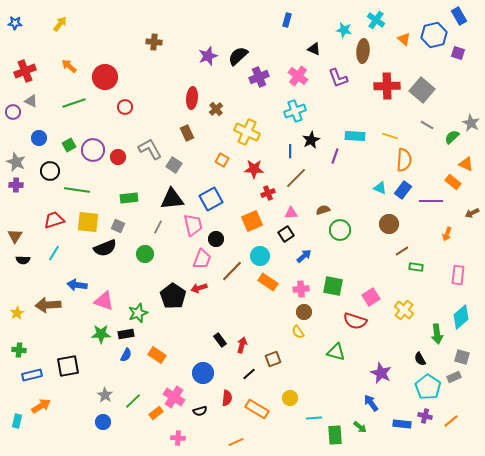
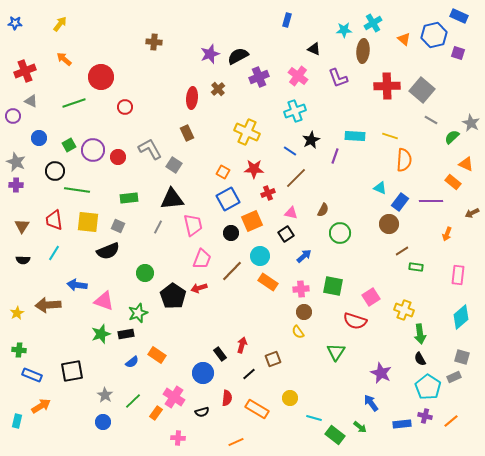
blue rectangle at (459, 16): rotated 36 degrees counterclockwise
cyan cross at (376, 20): moved 3 px left, 3 px down; rotated 24 degrees clockwise
cyan star at (344, 30): rotated 14 degrees counterclockwise
purple star at (208, 56): moved 2 px right, 2 px up
black semicircle at (238, 56): rotated 15 degrees clockwise
orange arrow at (69, 66): moved 5 px left, 7 px up
red circle at (105, 77): moved 4 px left
brown cross at (216, 109): moved 2 px right, 20 px up
purple circle at (13, 112): moved 4 px down
gray line at (427, 125): moved 4 px right, 5 px up
blue line at (290, 151): rotated 56 degrees counterclockwise
orange square at (222, 160): moved 1 px right, 12 px down
black circle at (50, 171): moved 5 px right
blue rectangle at (403, 190): moved 3 px left, 12 px down
blue square at (211, 199): moved 17 px right
brown semicircle at (323, 210): rotated 136 degrees clockwise
pink triangle at (291, 213): rotated 16 degrees clockwise
red trapezoid at (54, 220): rotated 80 degrees counterclockwise
green circle at (340, 230): moved 3 px down
brown triangle at (15, 236): moved 7 px right, 10 px up
black circle at (216, 239): moved 15 px right, 6 px up
black semicircle at (105, 248): moved 3 px right, 3 px down
green circle at (145, 254): moved 19 px down
yellow cross at (404, 310): rotated 18 degrees counterclockwise
green star at (101, 334): rotated 18 degrees counterclockwise
green arrow at (437, 334): moved 17 px left
black rectangle at (220, 340): moved 14 px down
green triangle at (336, 352): rotated 48 degrees clockwise
blue semicircle at (126, 355): moved 6 px right, 7 px down; rotated 24 degrees clockwise
black square at (68, 366): moved 4 px right, 5 px down
blue rectangle at (32, 375): rotated 36 degrees clockwise
black semicircle at (200, 411): moved 2 px right, 1 px down
orange rectangle at (156, 413): rotated 16 degrees counterclockwise
cyan line at (314, 418): rotated 21 degrees clockwise
blue rectangle at (402, 424): rotated 12 degrees counterclockwise
green rectangle at (335, 435): rotated 48 degrees counterclockwise
